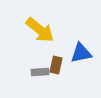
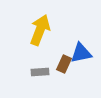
yellow arrow: rotated 108 degrees counterclockwise
brown rectangle: moved 8 px right, 1 px up; rotated 12 degrees clockwise
